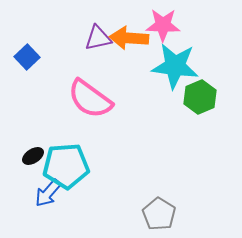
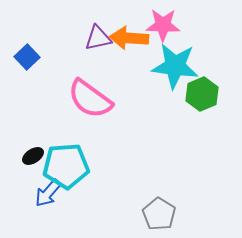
green hexagon: moved 2 px right, 3 px up
